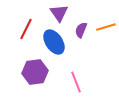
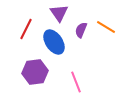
orange line: rotated 48 degrees clockwise
